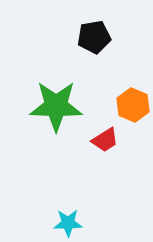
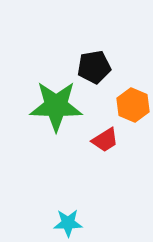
black pentagon: moved 30 px down
